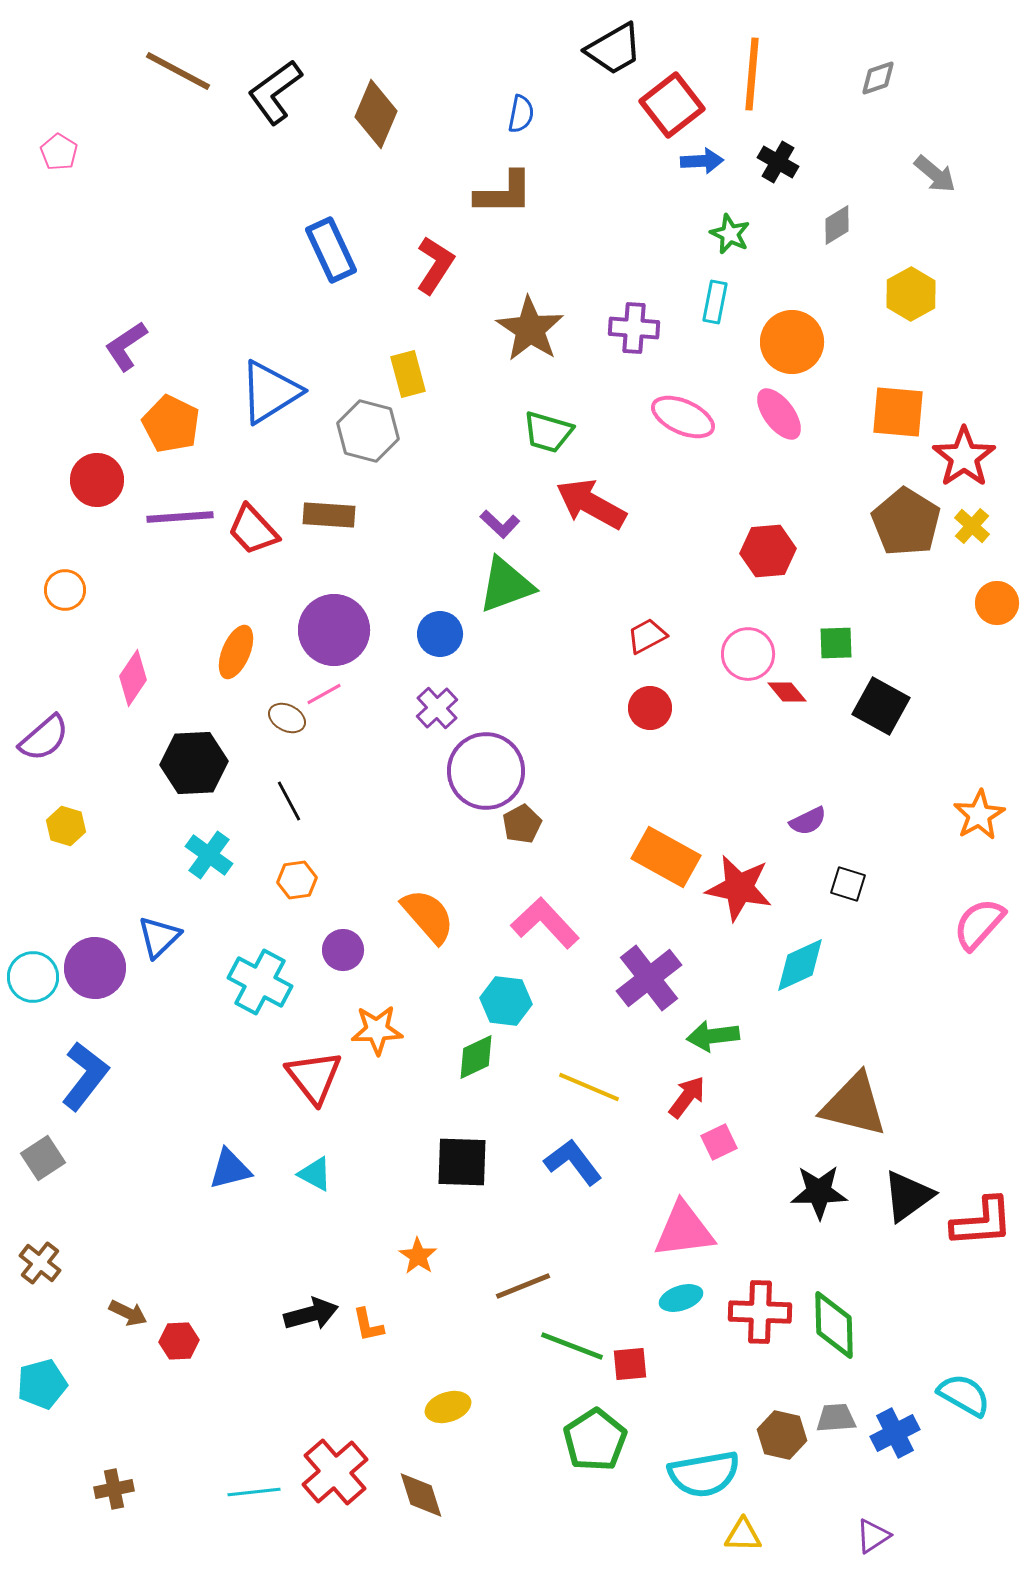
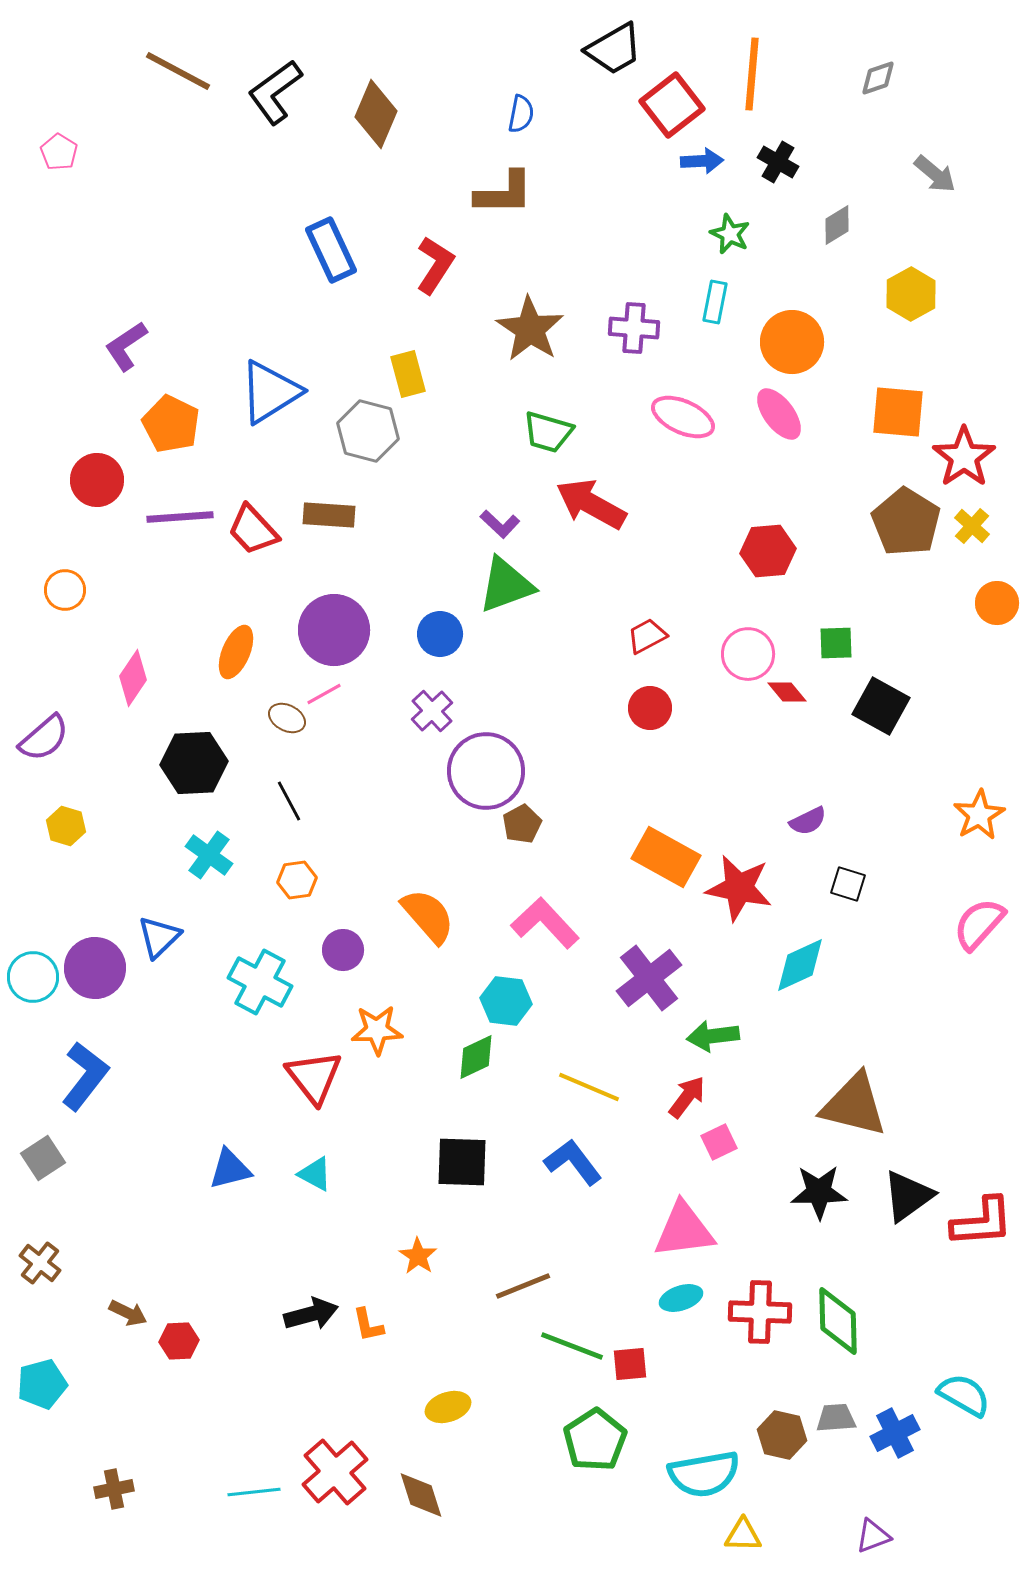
purple cross at (437, 708): moved 5 px left, 3 px down
green diamond at (834, 1325): moved 4 px right, 4 px up
purple triangle at (873, 1536): rotated 12 degrees clockwise
